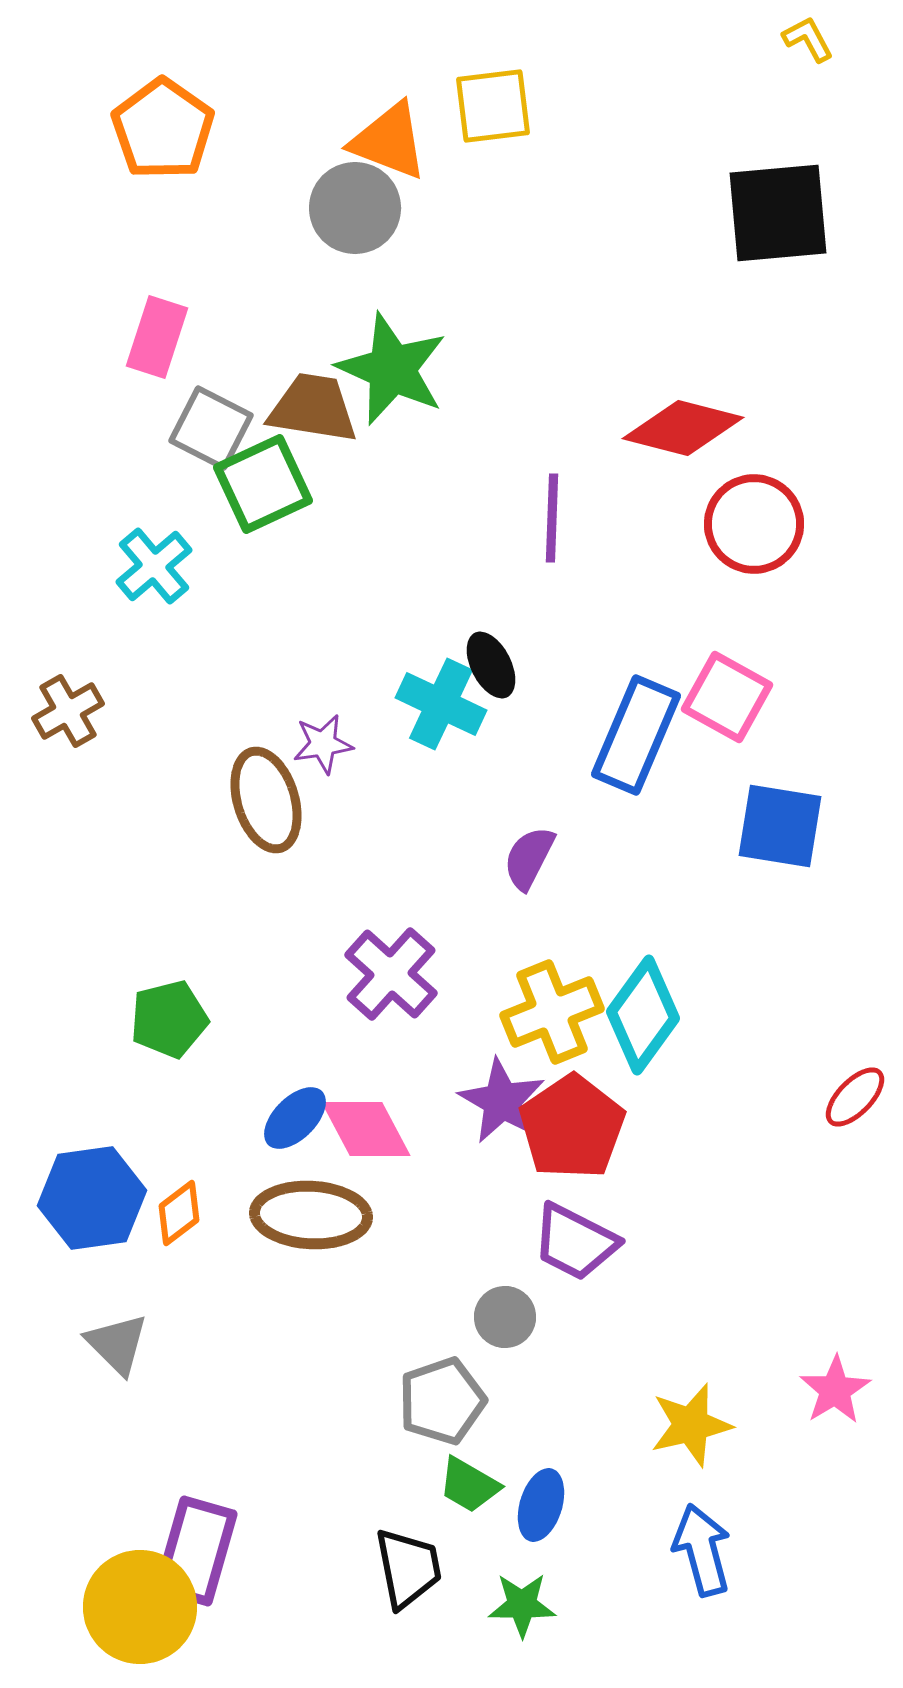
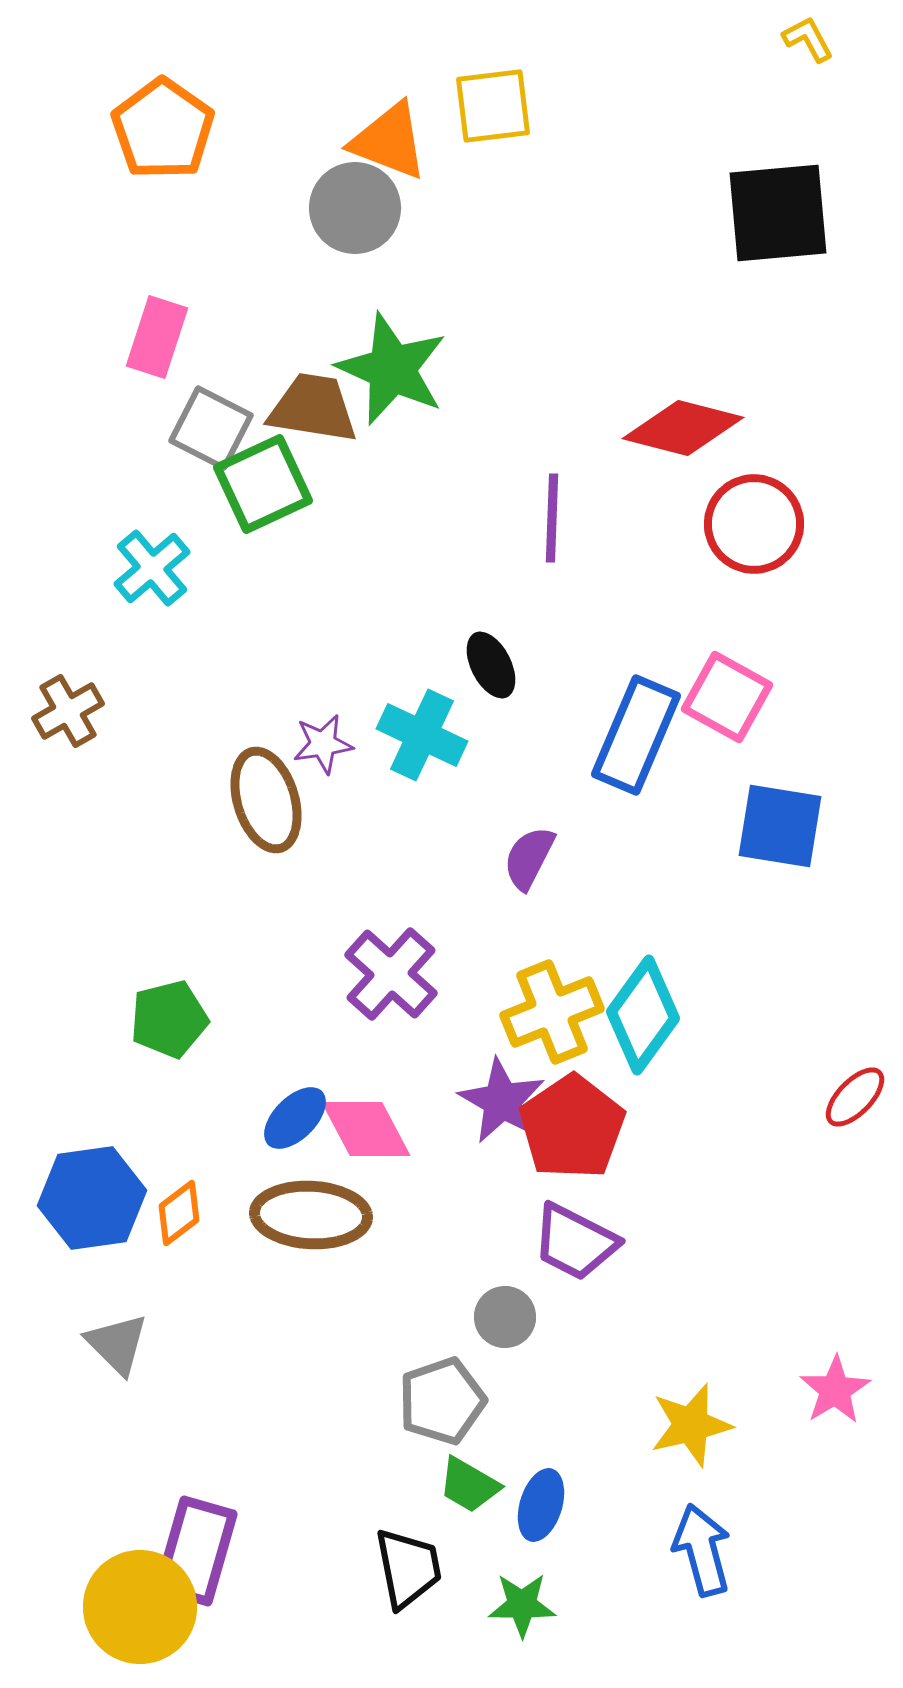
cyan cross at (154, 566): moved 2 px left, 2 px down
cyan cross at (441, 704): moved 19 px left, 31 px down
